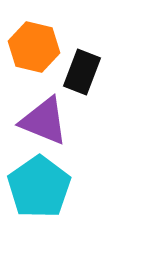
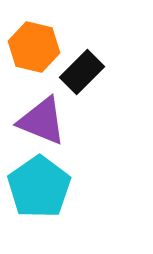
black rectangle: rotated 24 degrees clockwise
purple triangle: moved 2 px left
